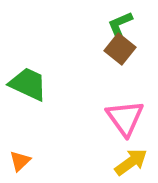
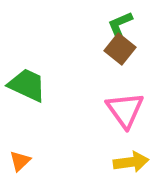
green trapezoid: moved 1 px left, 1 px down
pink triangle: moved 8 px up
yellow arrow: rotated 28 degrees clockwise
